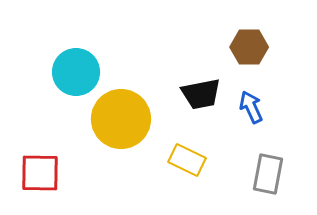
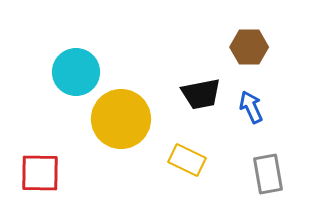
gray rectangle: rotated 21 degrees counterclockwise
